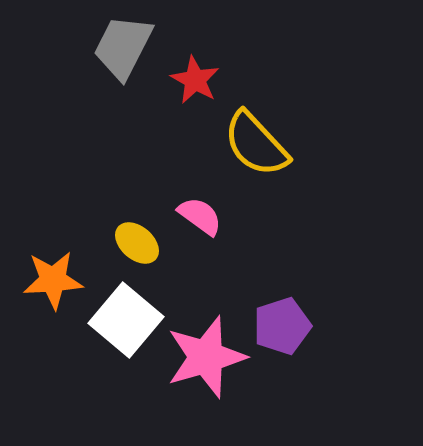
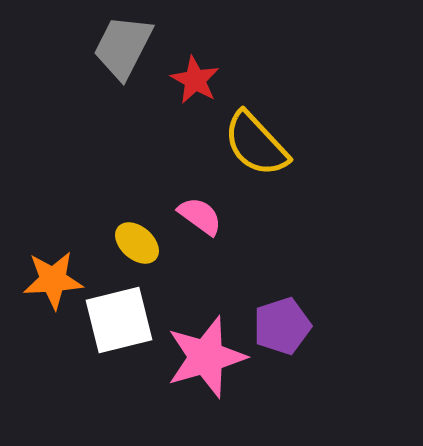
white square: moved 7 px left; rotated 36 degrees clockwise
